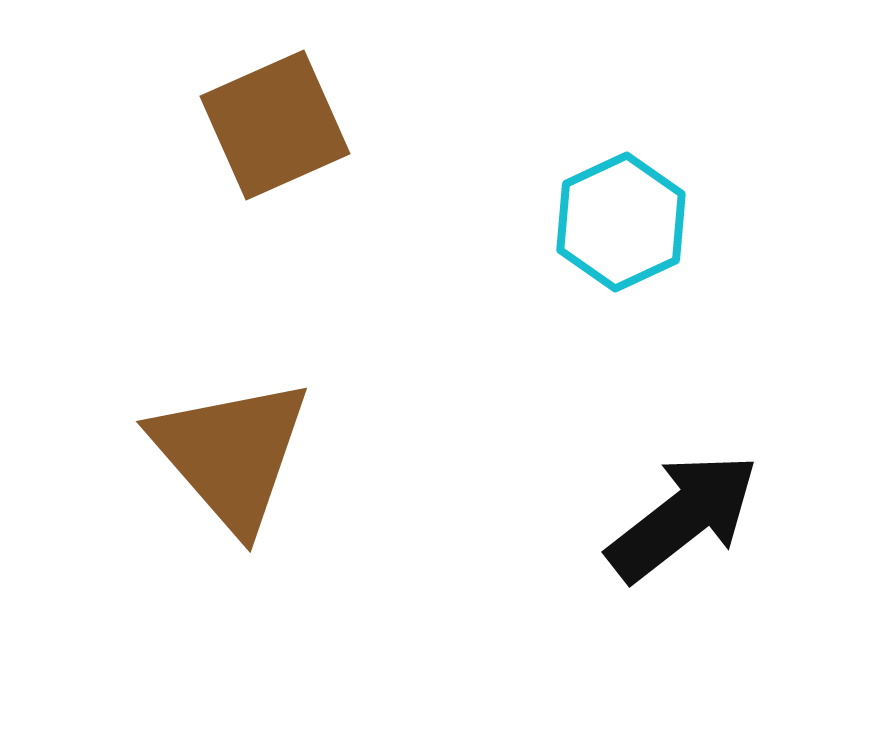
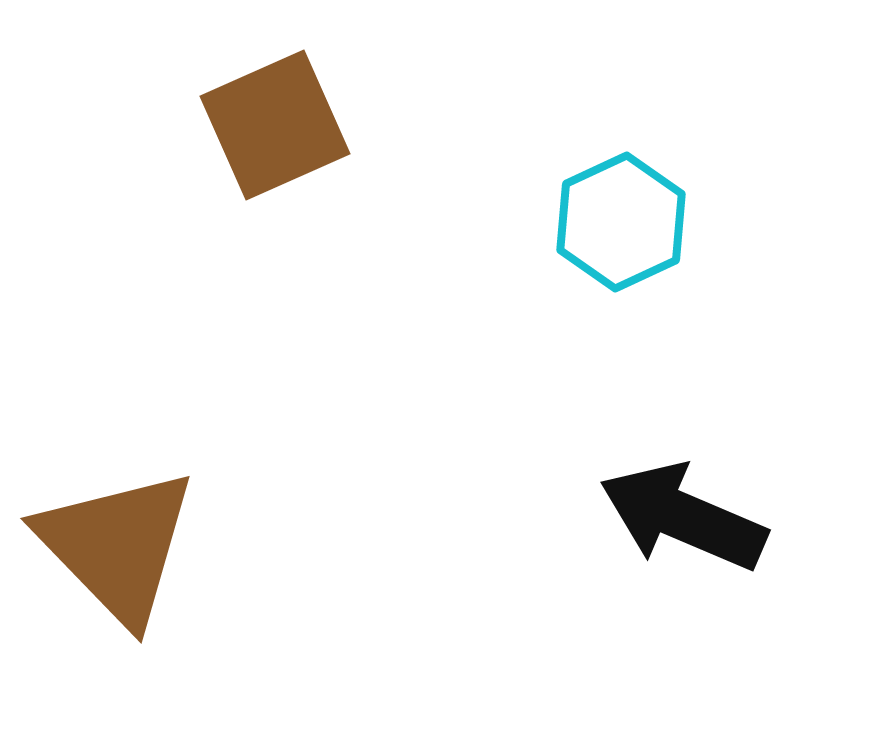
brown triangle: moved 114 px left, 92 px down; rotated 3 degrees counterclockwise
black arrow: rotated 119 degrees counterclockwise
